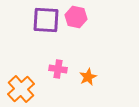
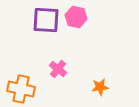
pink cross: rotated 30 degrees clockwise
orange star: moved 12 px right, 10 px down; rotated 18 degrees clockwise
orange cross: rotated 36 degrees counterclockwise
